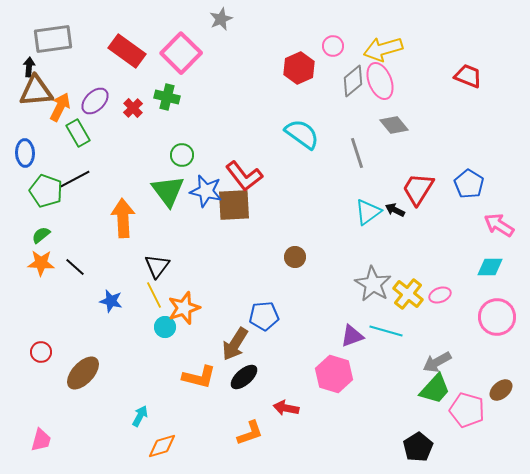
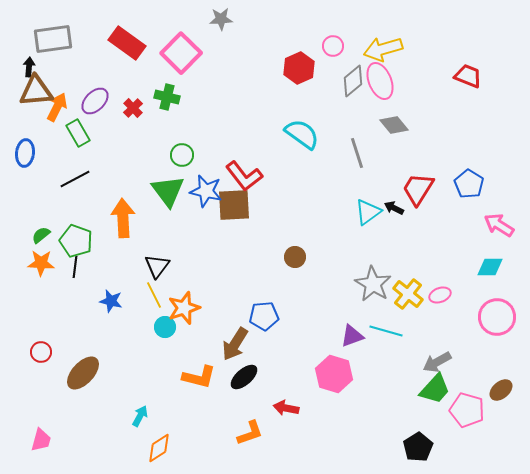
gray star at (221, 19): rotated 20 degrees clockwise
red rectangle at (127, 51): moved 8 px up
orange arrow at (60, 107): moved 3 px left
blue ellipse at (25, 153): rotated 8 degrees clockwise
green pentagon at (46, 191): moved 30 px right, 50 px down
black arrow at (395, 210): moved 1 px left, 2 px up
black line at (75, 267): rotated 55 degrees clockwise
orange diamond at (162, 446): moved 3 px left, 2 px down; rotated 16 degrees counterclockwise
